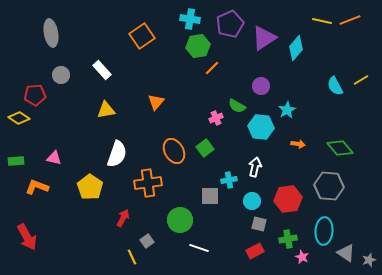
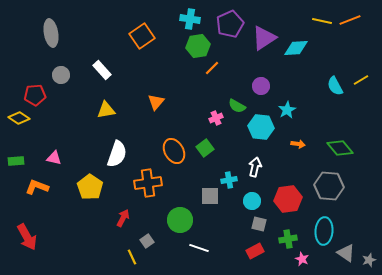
cyan diamond at (296, 48): rotated 45 degrees clockwise
pink star at (302, 257): moved 2 px down
